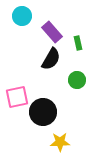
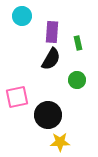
purple rectangle: rotated 45 degrees clockwise
black circle: moved 5 px right, 3 px down
